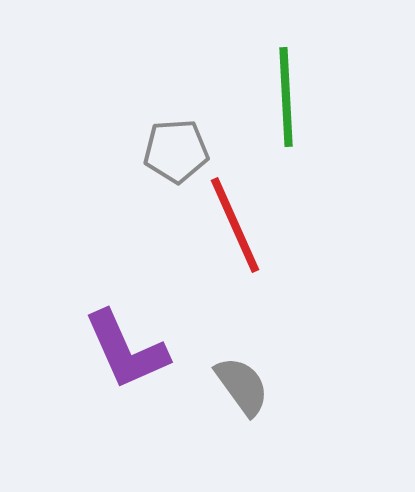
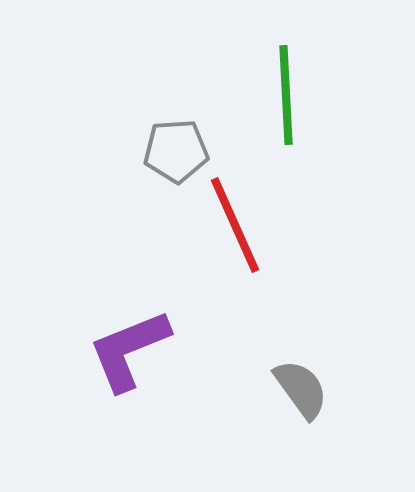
green line: moved 2 px up
purple L-shape: moved 3 px right; rotated 92 degrees clockwise
gray semicircle: moved 59 px right, 3 px down
